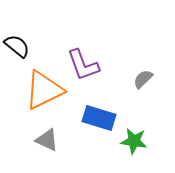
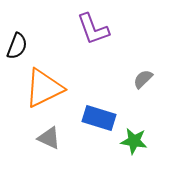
black semicircle: rotated 72 degrees clockwise
purple L-shape: moved 10 px right, 36 px up
orange triangle: moved 2 px up
gray triangle: moved 2 px right, 2 px up
